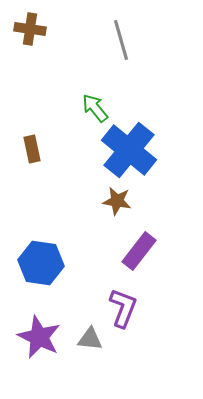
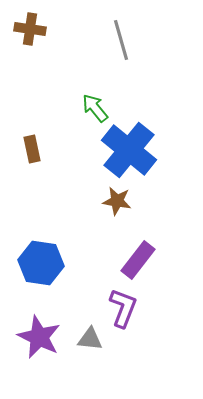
purple rectangle: moved 1 px left, 9 px down
